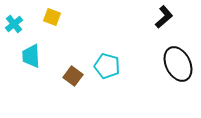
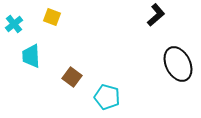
black L-shape: moved 8 px left, 2 px up
cyan pentagon: moved 31 px down
brown square: moved 1 px left, 1 px down
